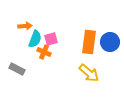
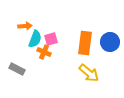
orange rectangle: moved 4 px left, 1 px down
